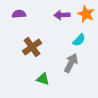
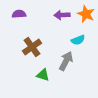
cyan semicircle: moved 1 px left; rotated 24 degrees clockwise
gray arrow: moved 5 px left, 2 px up
green triangle: moved 4 px up
